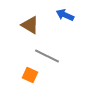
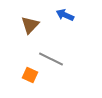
brown triangle: rotated 42 degrees clockwise
gray line: moved 4 px right, 3 px down
